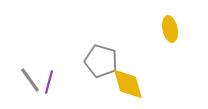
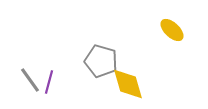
yellow ellipse: moved 2 px right, 1 px down; rotated 35 degrees counterclockwise
